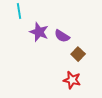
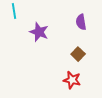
cyan line: moved 5 px left
purple semicircle: moved 19 px right, 14 px up; rotated 49 degrees clockwise
